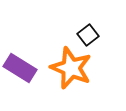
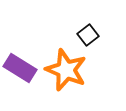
orange star: moved 5 px left, 2 px down
